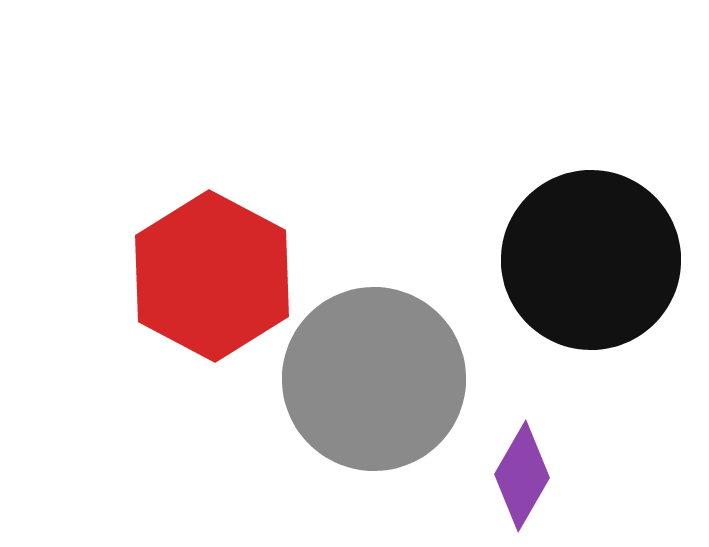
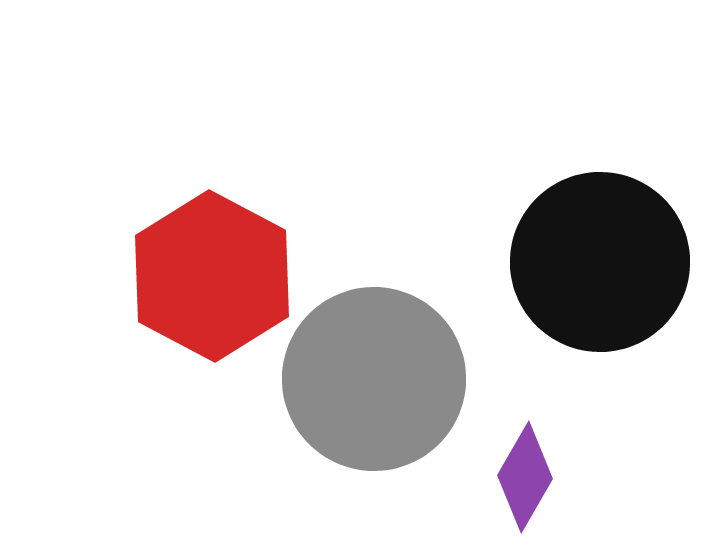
black circle: moved 9 px right, 2 px down
purple diamond: moved 3 px right, 1 px down
